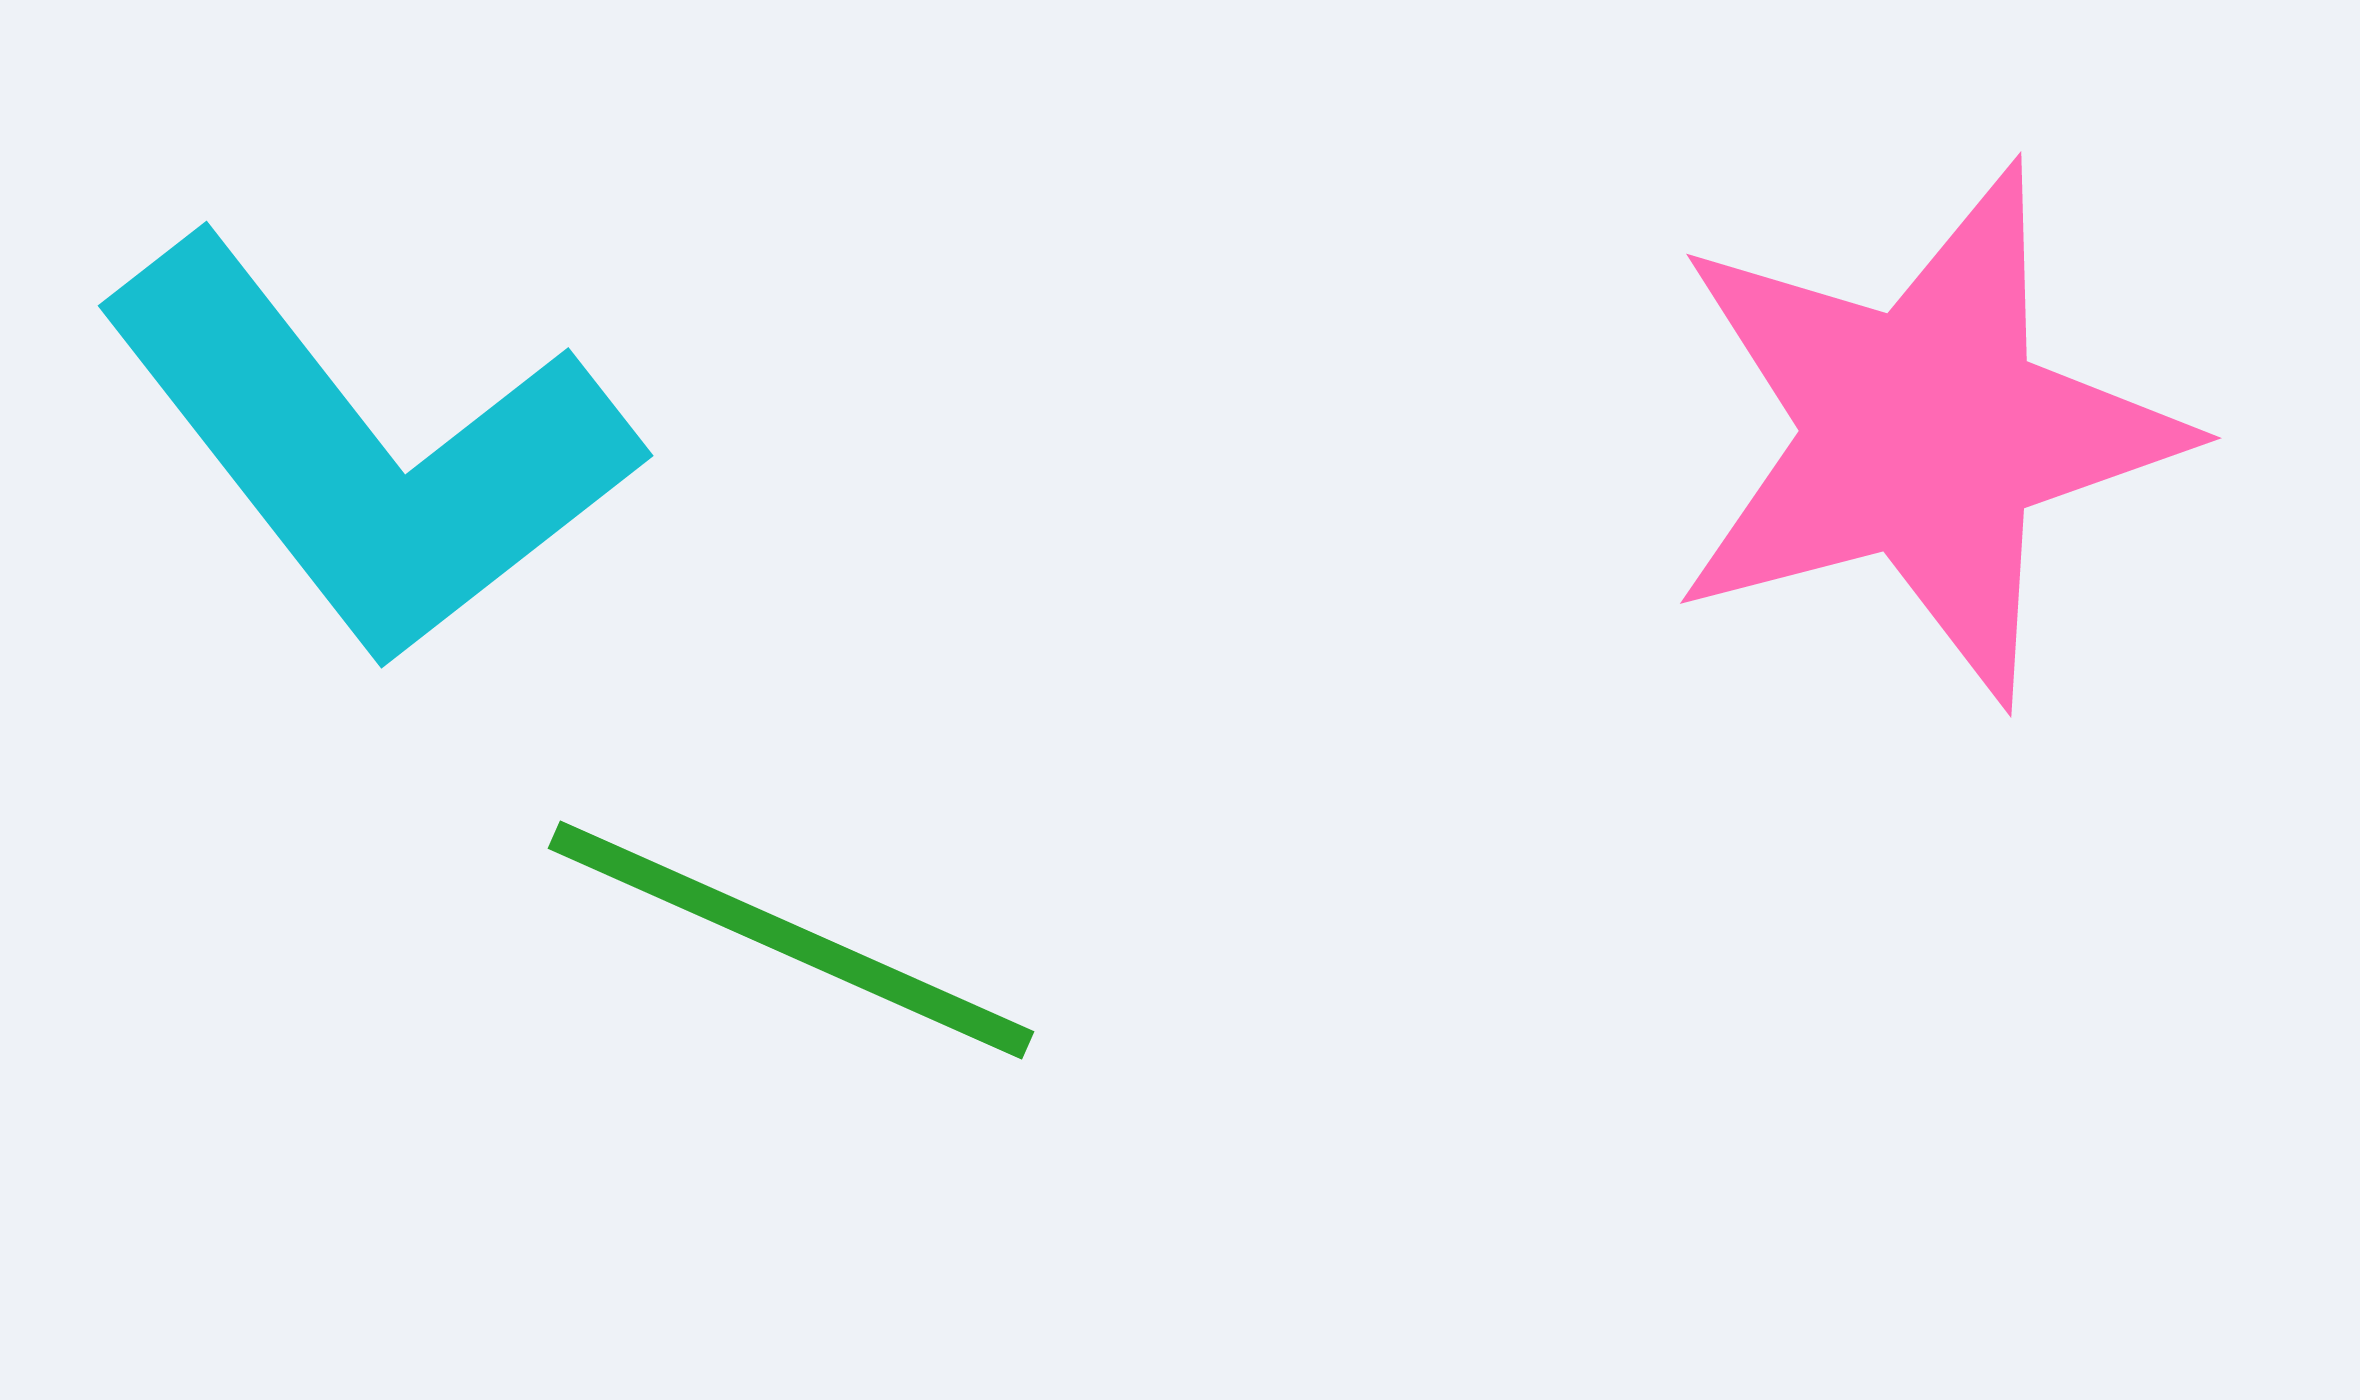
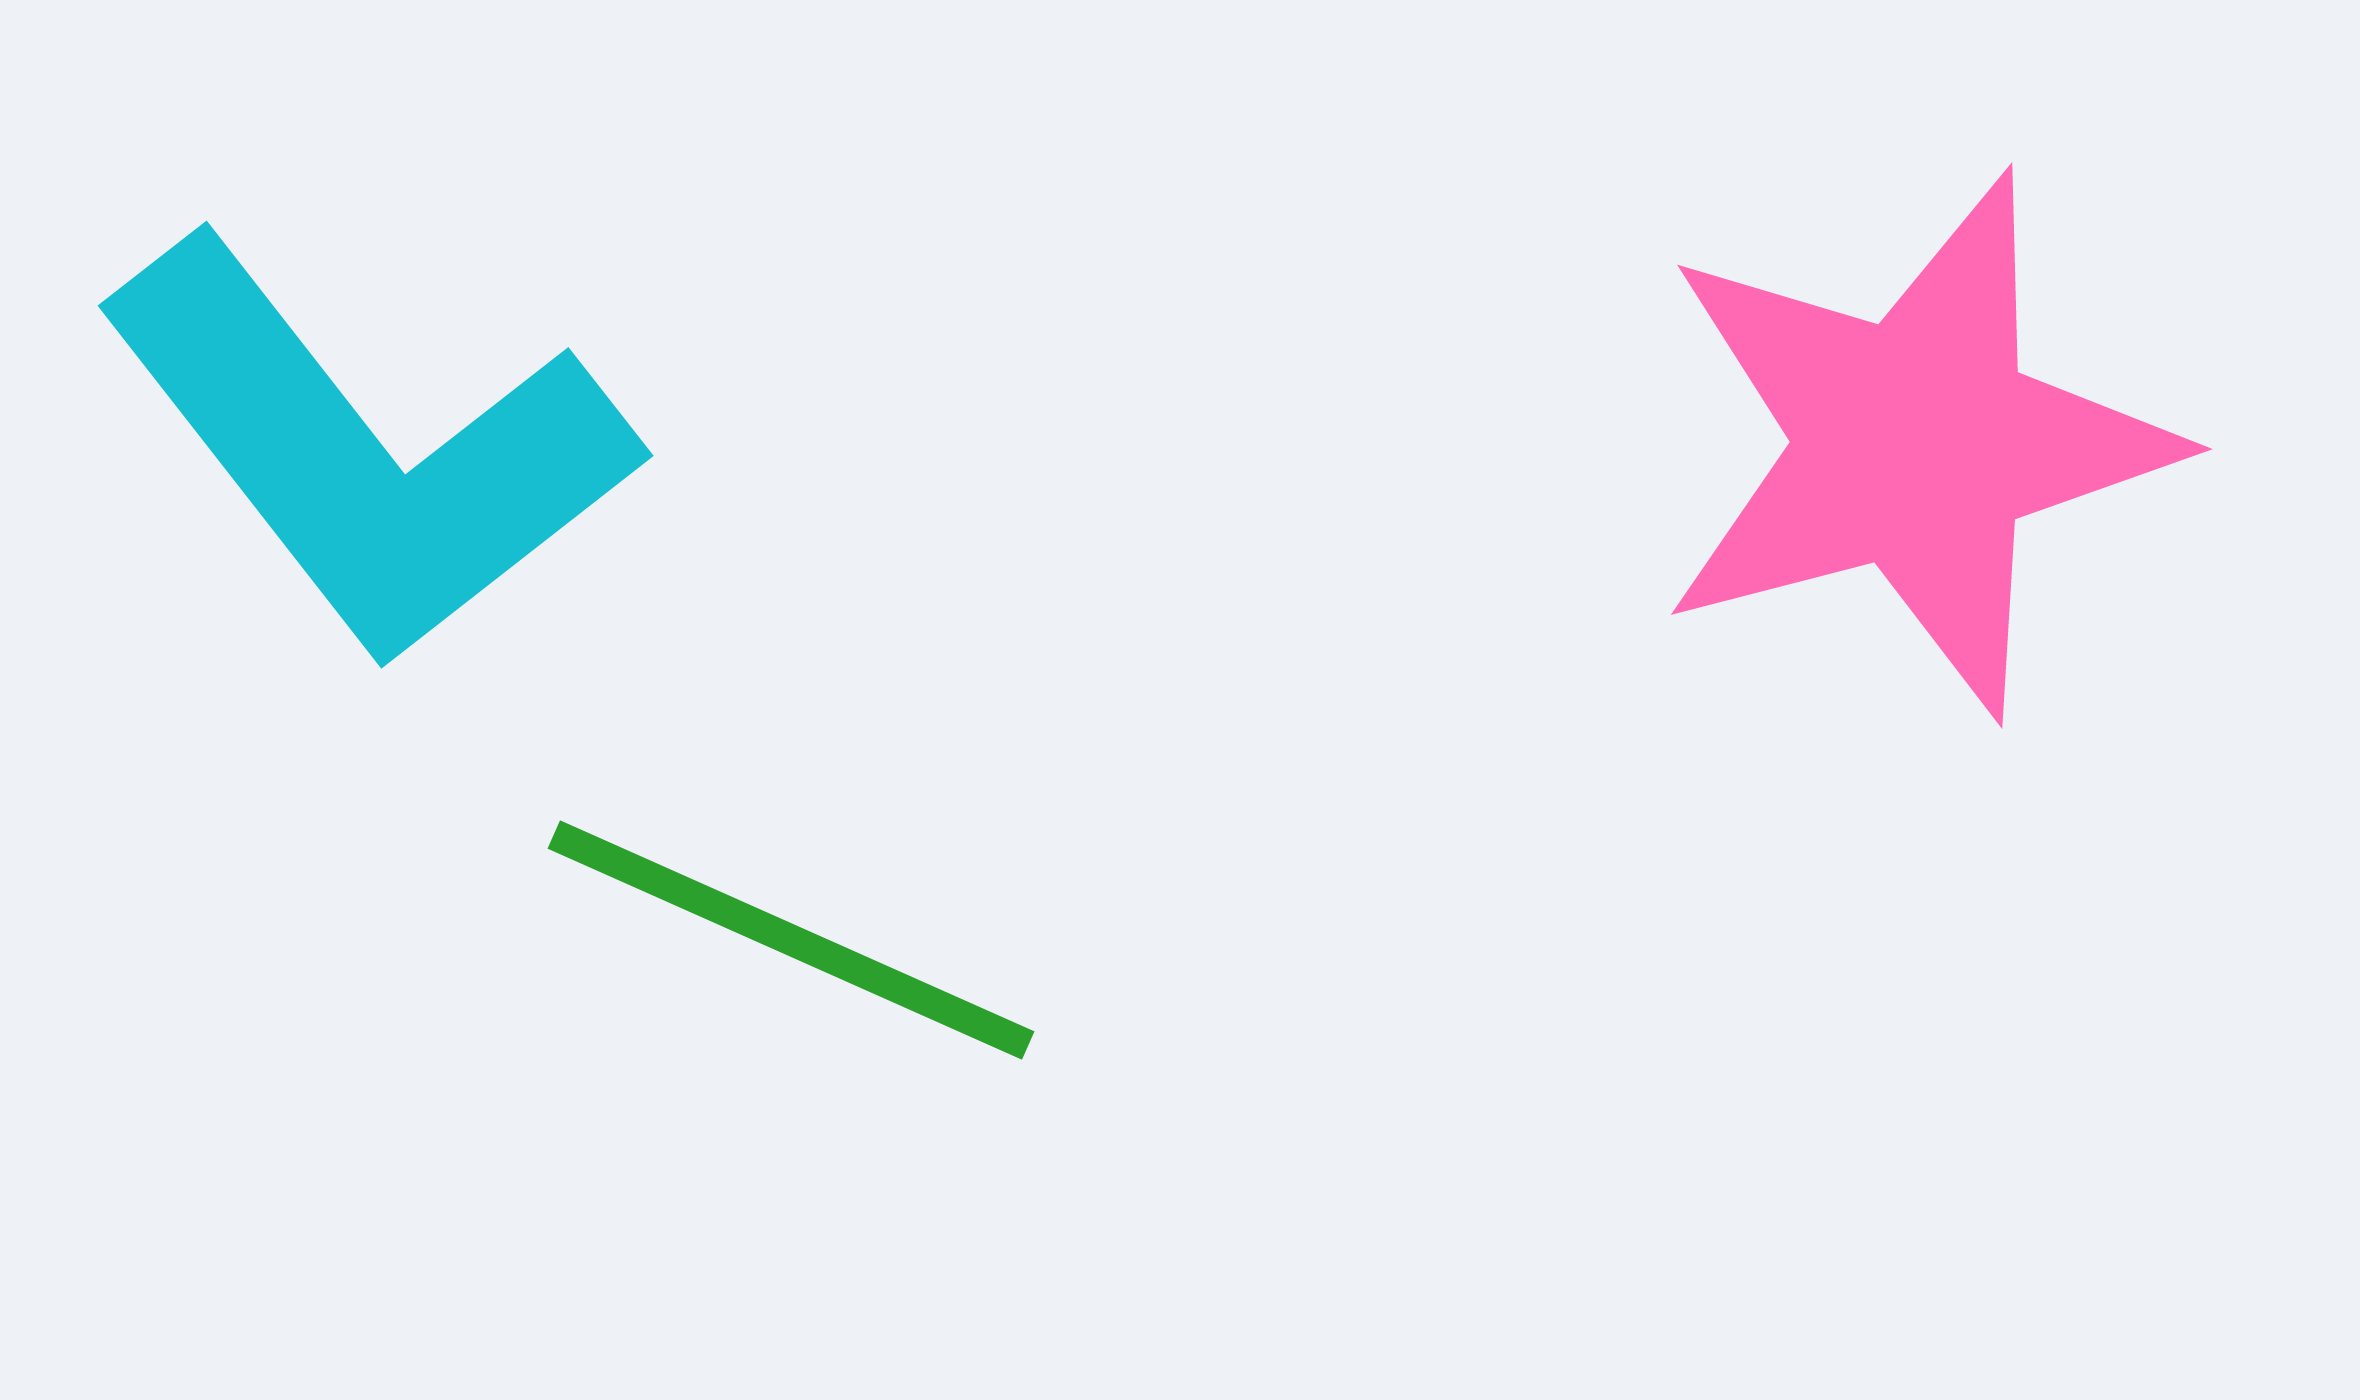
pink star: moved 9 px left, 11 px down
